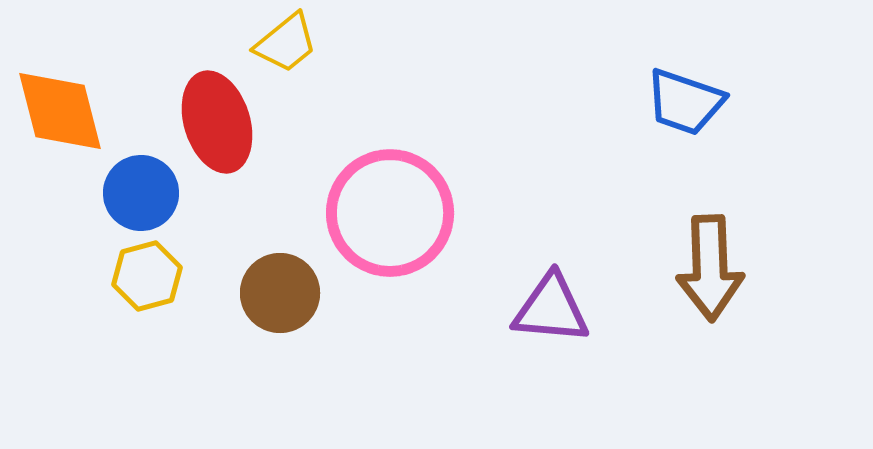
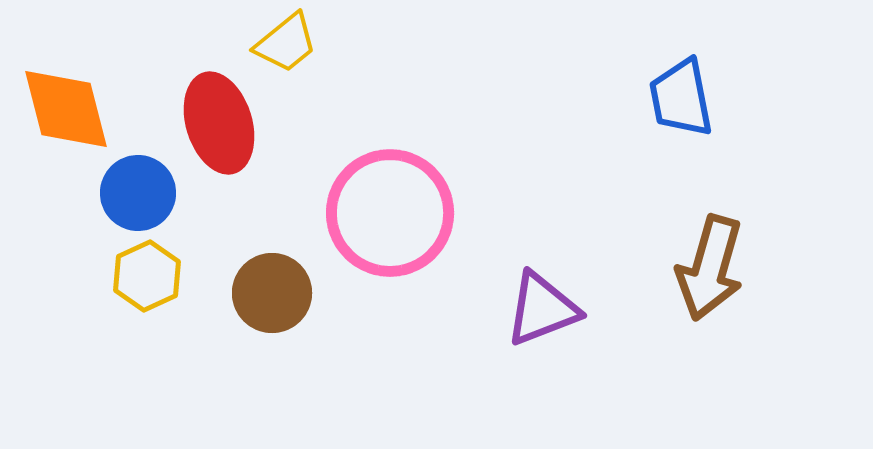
blue trapezoid: moved 4 px left, 4 px up; rotated 60 degrees clockwise
orange diamond: moved 6 px right, 2 px up
red ellipse: moved 2 px right, 1 px down
blue circle: moved 3 px left
brown arrow: rotated 18 degrees clockwise
yellow hexagon: rotated 10 degrees counterclockwise
brown circle: moved 8 px left
purple triangle: moved 9 px left; rotated 26 degrees counterclockwise
